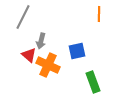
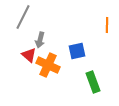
orange line: moved 8 px right, 11 px down
gray arrow: moved 1 px left, 1 px up
